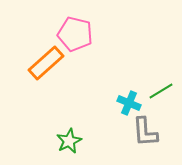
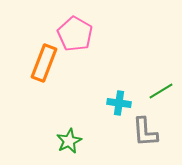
pink pentagon: rotated 16 degrees clockwise
orange rectangle: moved 2 px left; rotated 27 degrees counterclockwise
cyan cross: moved 10 px left; rotated 15 degrees counterclockwise
